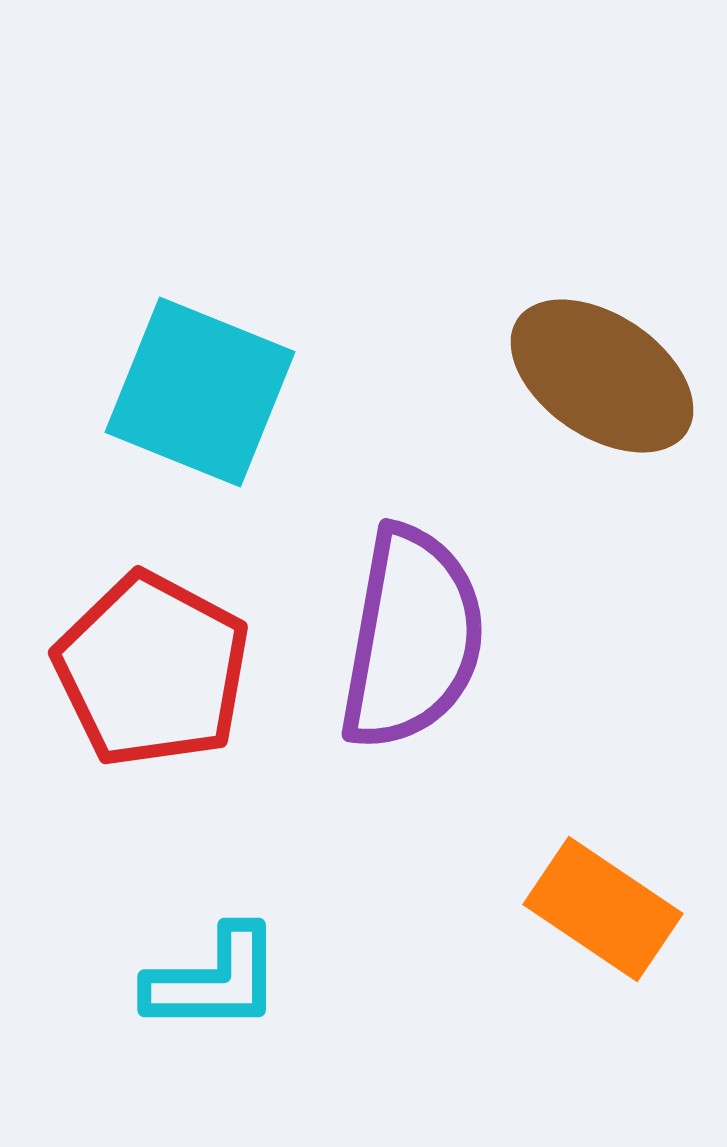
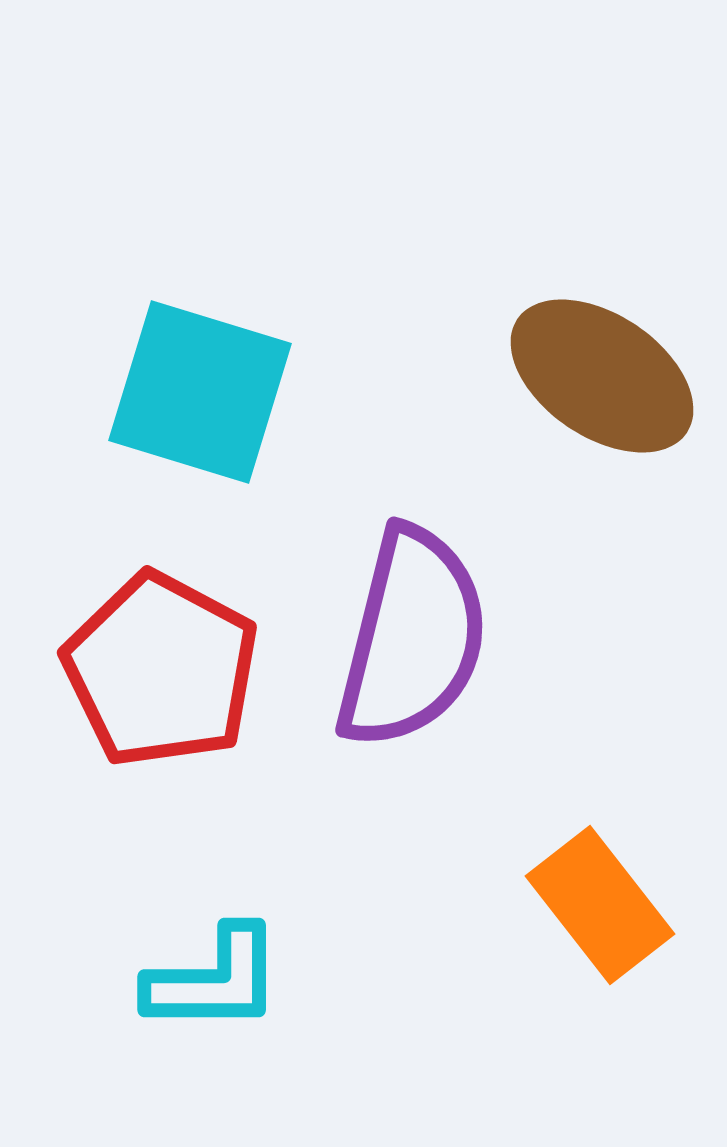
cyan square: rotated 5 degrees counterclockwise
purple semicircle: rotated 4 degrees clockwise
red pentagon: moved 9 px right
orange rectangle: moved 3 px left, 4 px up; rotated 18 degrees clockwise
